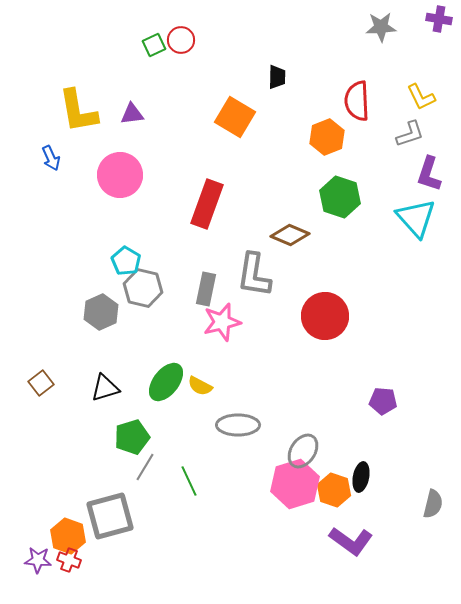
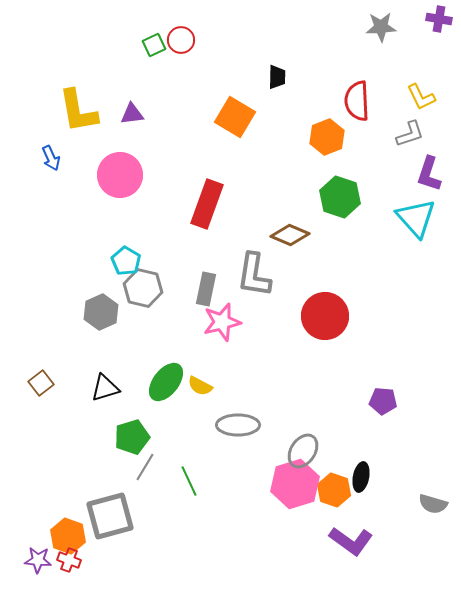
gray semicircle at (433, 504): rotated 92 degrees clockwise
